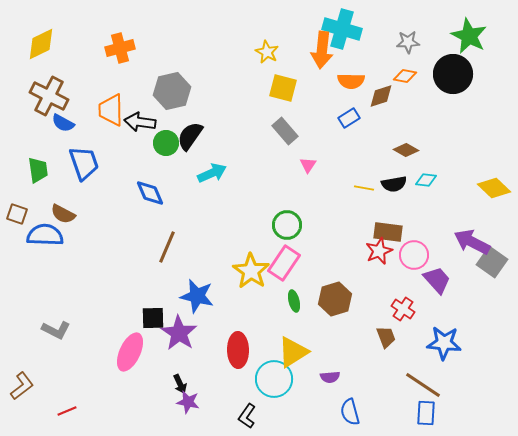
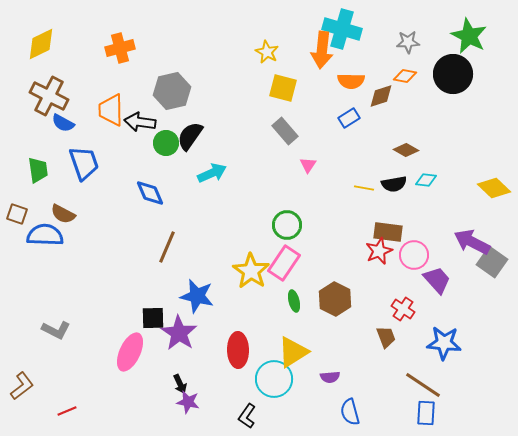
brown hexagon at (335, 299): rotated 16 degrees counterclockwise
